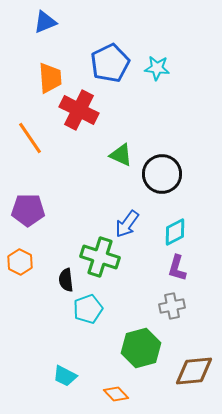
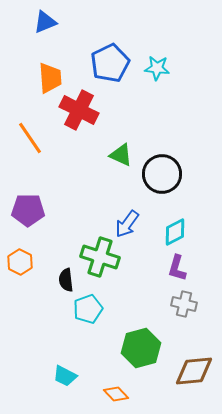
gray cross: moved 12 px right, 2 px up; rotated 25 degrees clockwise
